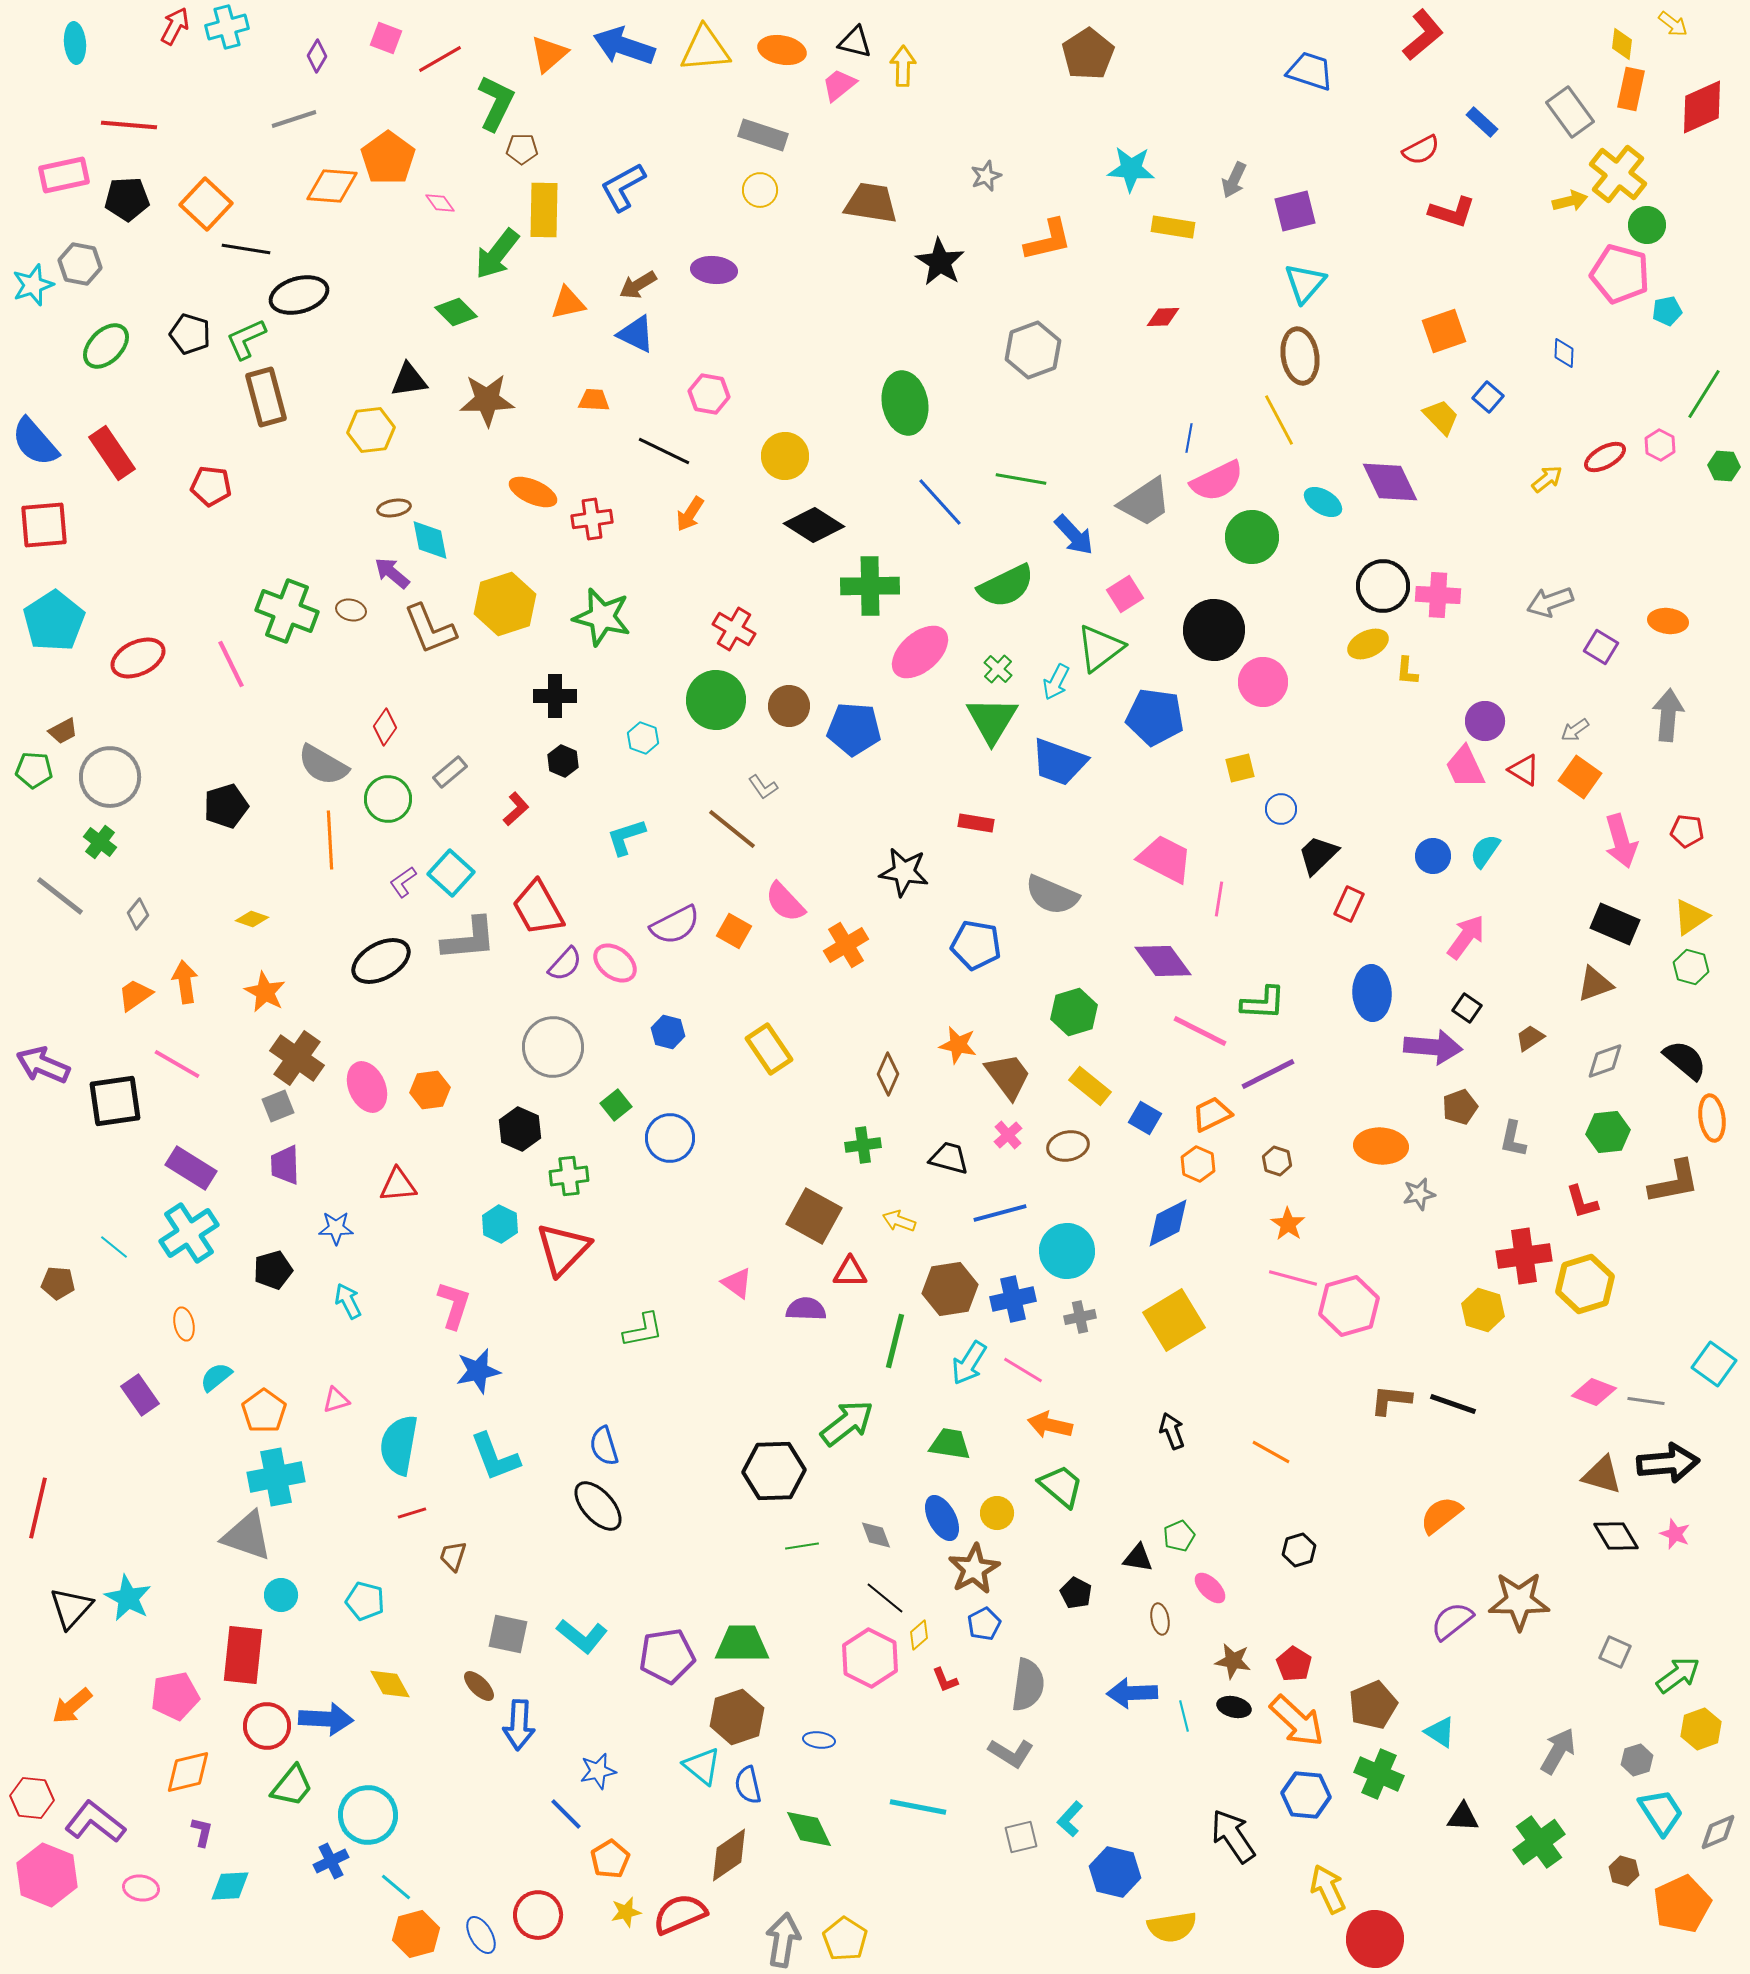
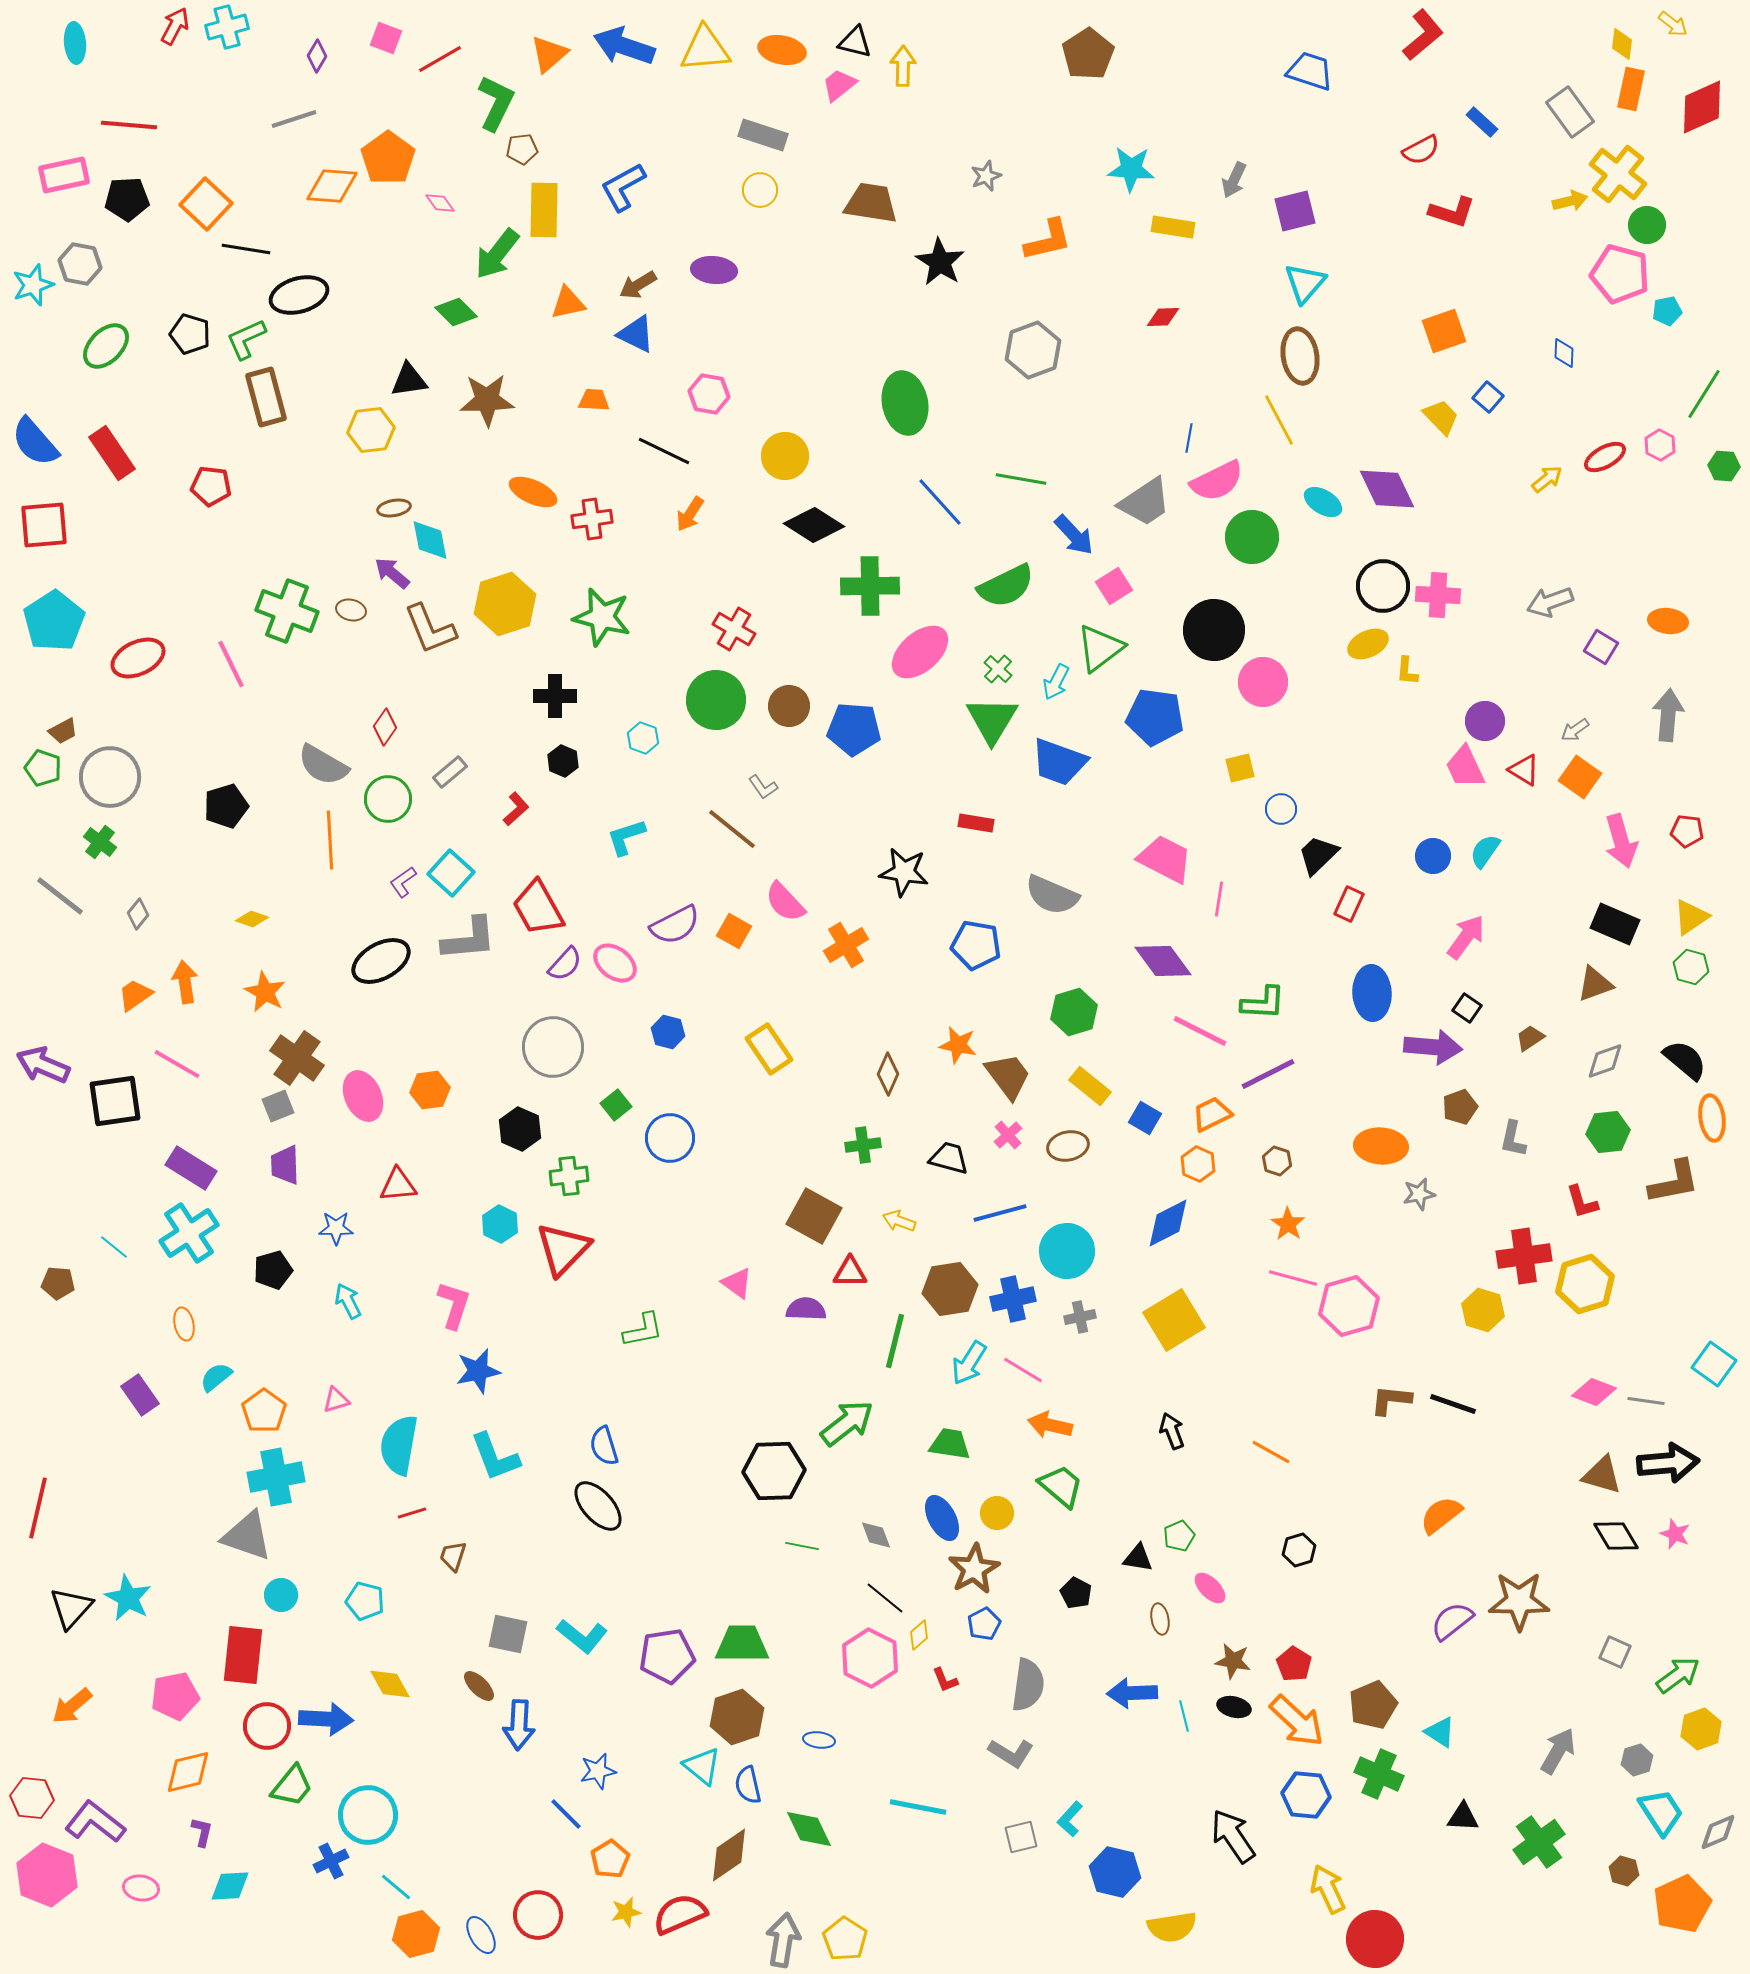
brown pentagon at (522, 149): rotated 8 degrees counterclockwise
purple diamond at (1390, 482): moved 3 px left, 7 px down
pink square at (1125, 594): moved 11 px left, 8 px up
green pentagon at (34, 770): moved 9 px right, 2 px up; rotated 15 degrees clockwise
pink ellipse at (367, 1087): moved 4 px left, 9 px down
green line at (802, 1546): rotated 20 degrees clockwise
